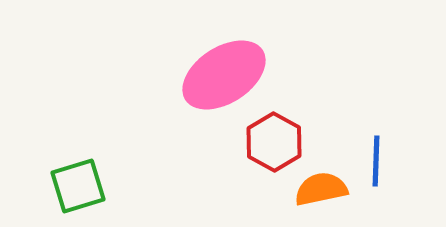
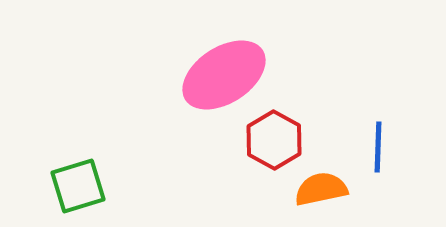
red hexagon: moved 2 px up
blue line: moved 2 px right, 14 px up
